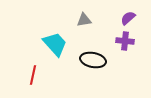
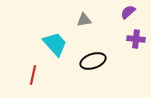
purple semicircle: moved 6 px up
purple cross: moved 11 px right, 2 px up
black ellipse: moved 1 px down; rotated 30 degrees counterclockwise
